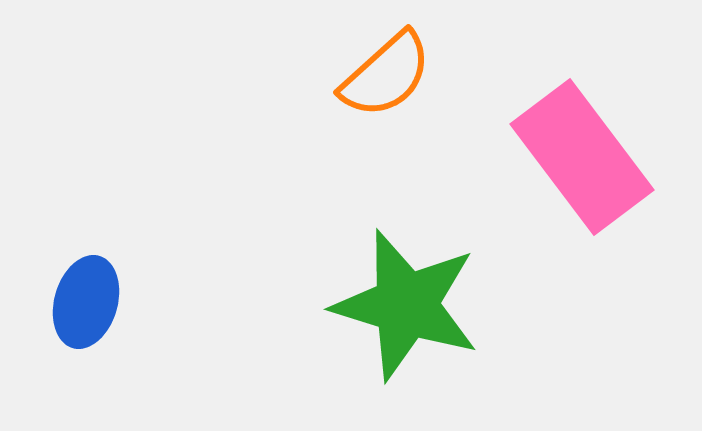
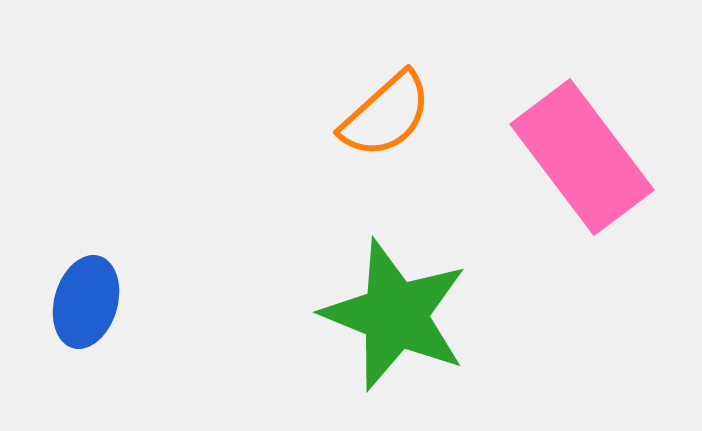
orange semicircle: moved 40 px down
green star: moved 11 px left, 10 px down; rotated 5 degrees clockwise
